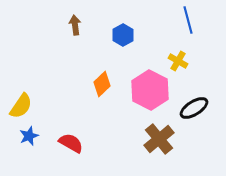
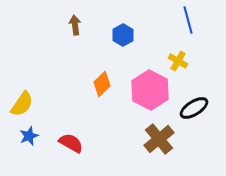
yellow semicircle: moved 1 px right, 2 px up
